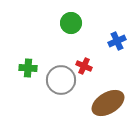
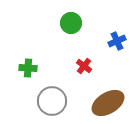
red cross: rotated 14 degrees clockwise
gray circle: moved 9 px left, 21 px down
